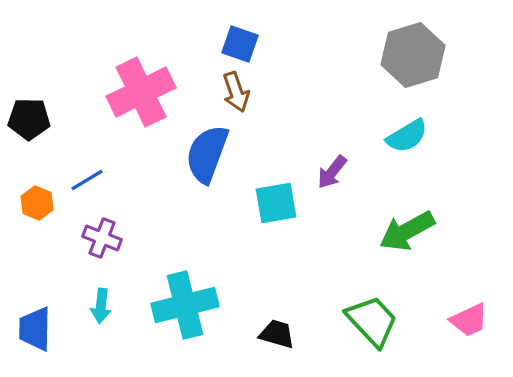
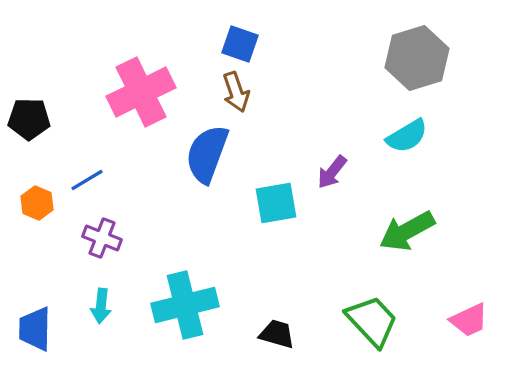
gray hexagon: moved 4 px right, 3 px down
